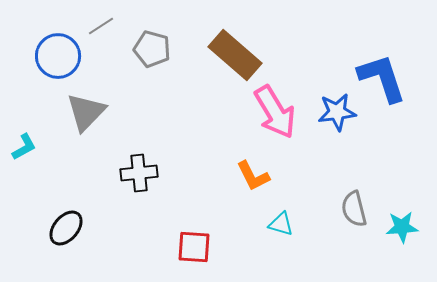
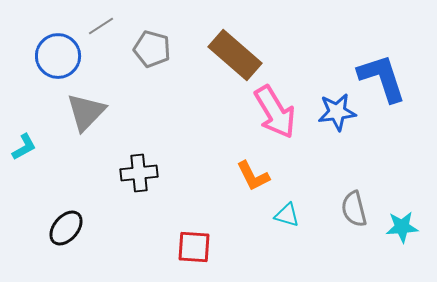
cyan triangle: moved 6 px right, 9 px up
